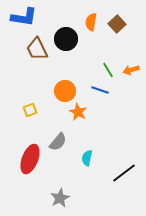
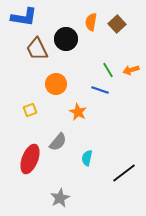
orange circle: moved 9 px left, 7 px up
